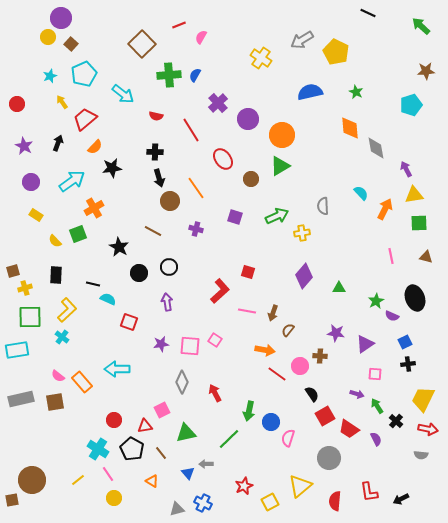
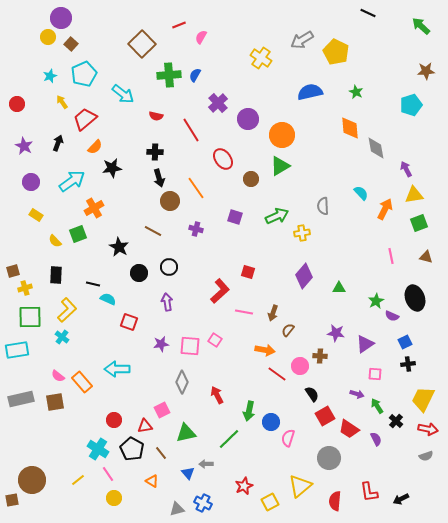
green square at (419, 223): rotated 18 degrees counterclockwise
pink line at (247, 311): moved 3 px left, 1 px down
red arrow at (215, 393): moved 2 px right, 2 px down
gray semicircle at (421, 455): moved 5 px right, 1 px down; rotated 24 degrees counterclockwise
